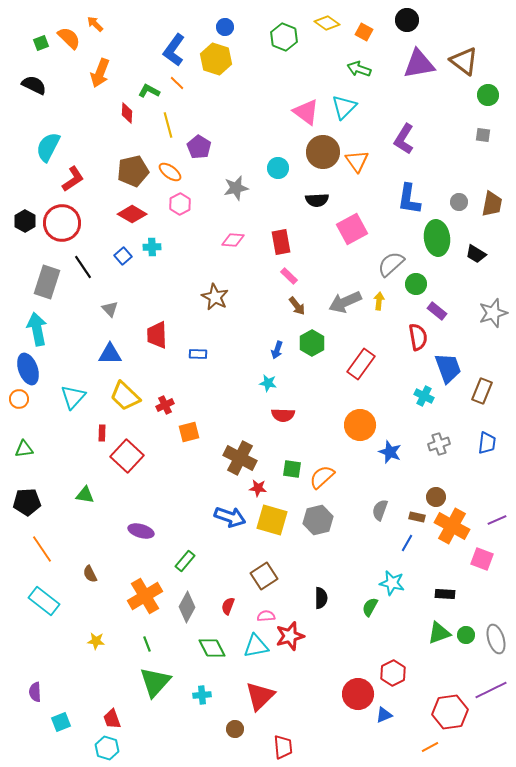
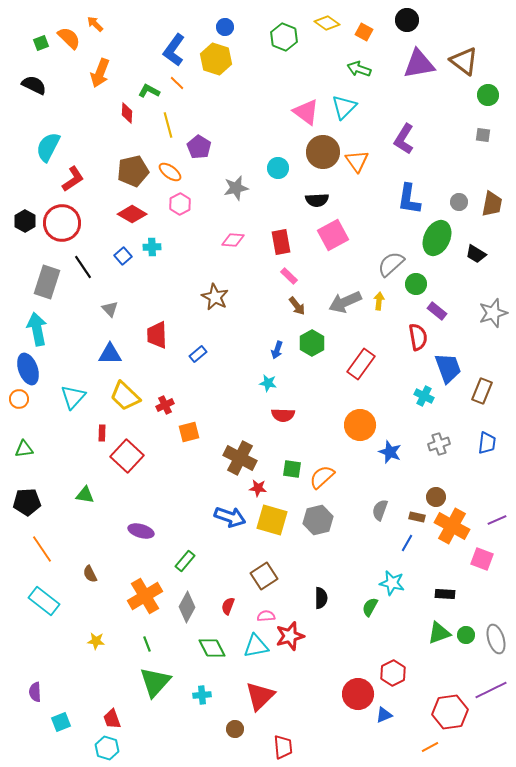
pink square at (352, 229): moved 19 px left, 6 px down
green ellipse at (437, 238): rotated 32 degrees clockwise
blue rectangle at (198, 354): rotated 42 degrees counterclockwise
